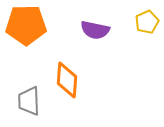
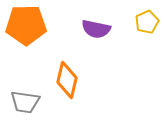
purple semicircle: moved 1 px right, 1 px up
orange diamond: rotated 9 degrees clockwise
gray trapezoid: moved 4 px left, 1 px down; rotated 80 degrees counterclockwise
